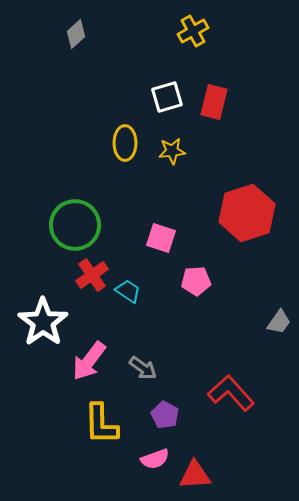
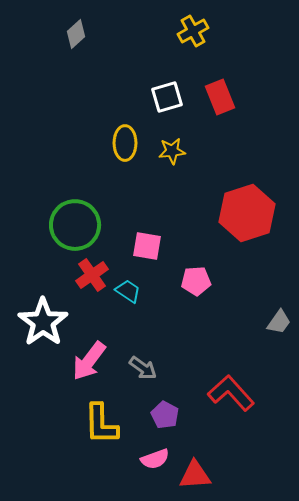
red rectangle: moved 6 px right, 5 px up; rotated 36 degrees counterclockwise
pink square: moved 14 px left, 8 px down; rotated 8 degrees counterclockwise
